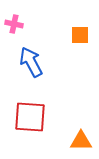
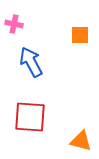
orange triangle: rotated 15 degrees clockwise
